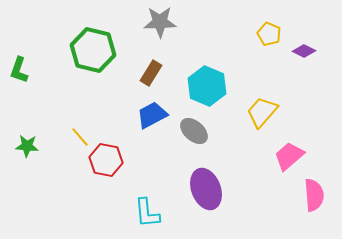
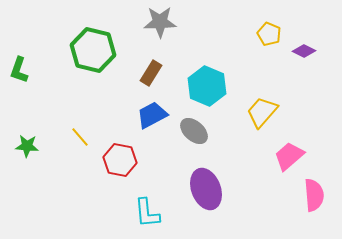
red hexagon: moved 14 px right
